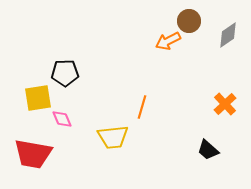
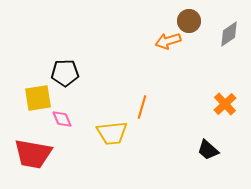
gray diamond: moved 1 px right, 1 px up
orange arrow: rotated 10 degrees clockwise
yellow trapezoid: moved 1 px left, 4 px up
